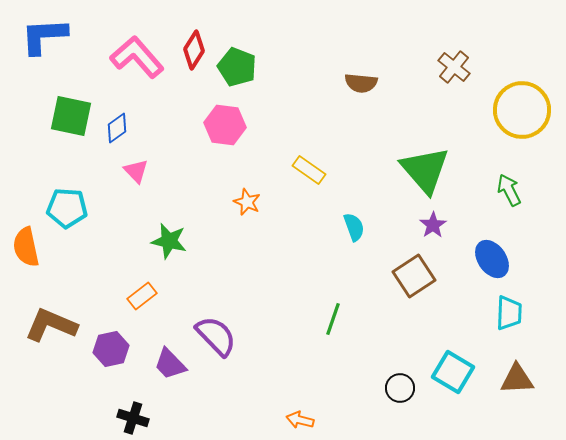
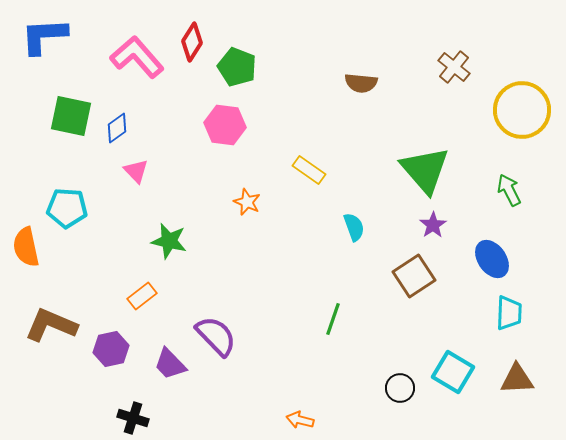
red diamond: moved 2 px left, 8 px up
